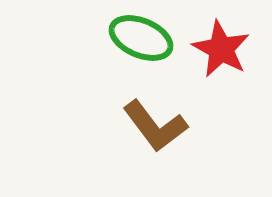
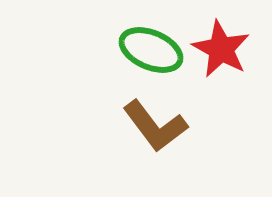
green ellipse: moved 10 px right, 12 px down
